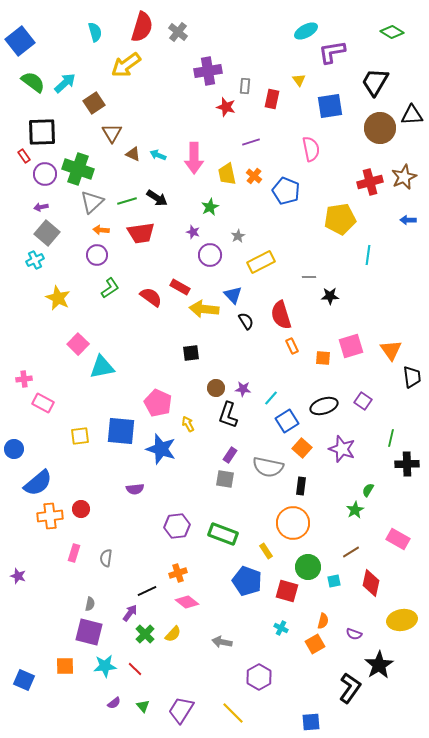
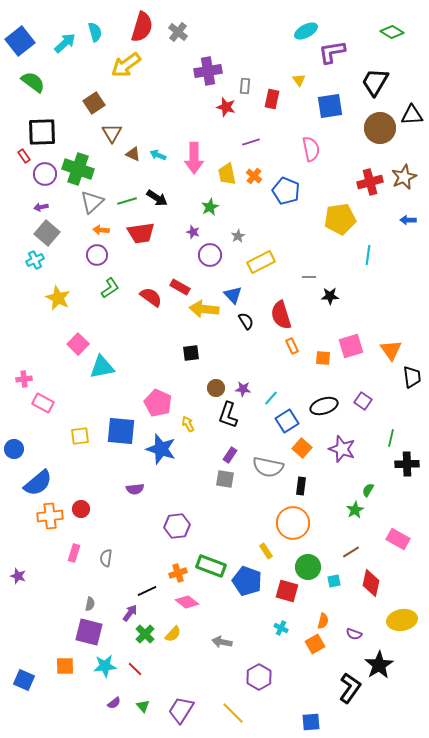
cyan arrow at (65, 83): moved 40 px up
green rectangle at (223, 534): moved 12 px left, 32 px down
